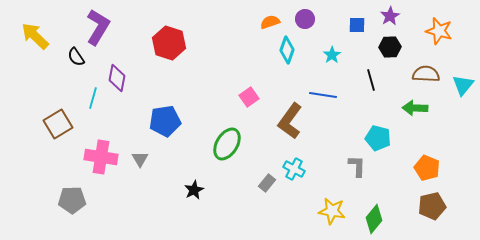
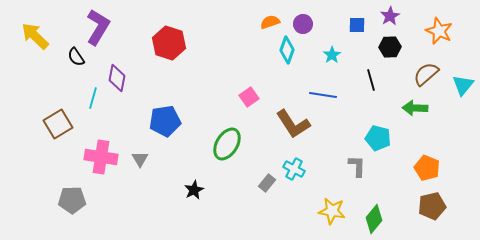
purple circle: moved 2 px left, 5 px down
orange star: rotated 8 degrees clockwise
brown semicircle: rotated 44 degrees counterclockwise
brown L-shape: moved 3 px right, 3 px down; rotated 69 degrees counterclockwise
